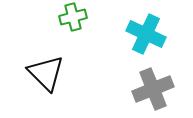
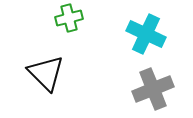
green cross: moved 4 px left, 1 px down
